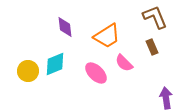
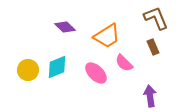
brown L-shape: moved 1 px right, 1 px down
purple diamond: rotated 40 degrees counterclockwise
brown rectangle: moved 1 px right
cyan diamond: moved 2 px right, 3 px down
yellow circle: moved 1 px up
purple arrow: moved 16 px left, 2 px up
